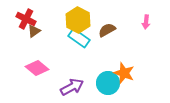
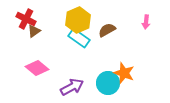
yellow hexagon: rotated 10 degrees clockwise
